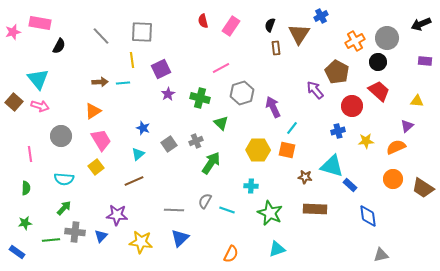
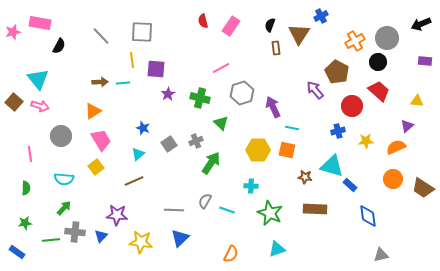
purple square at (161, 69): moved 5 px left; rotated 30 degrees clockwise
cyan line at (292, 128): rotated 64 degrees clockwise
